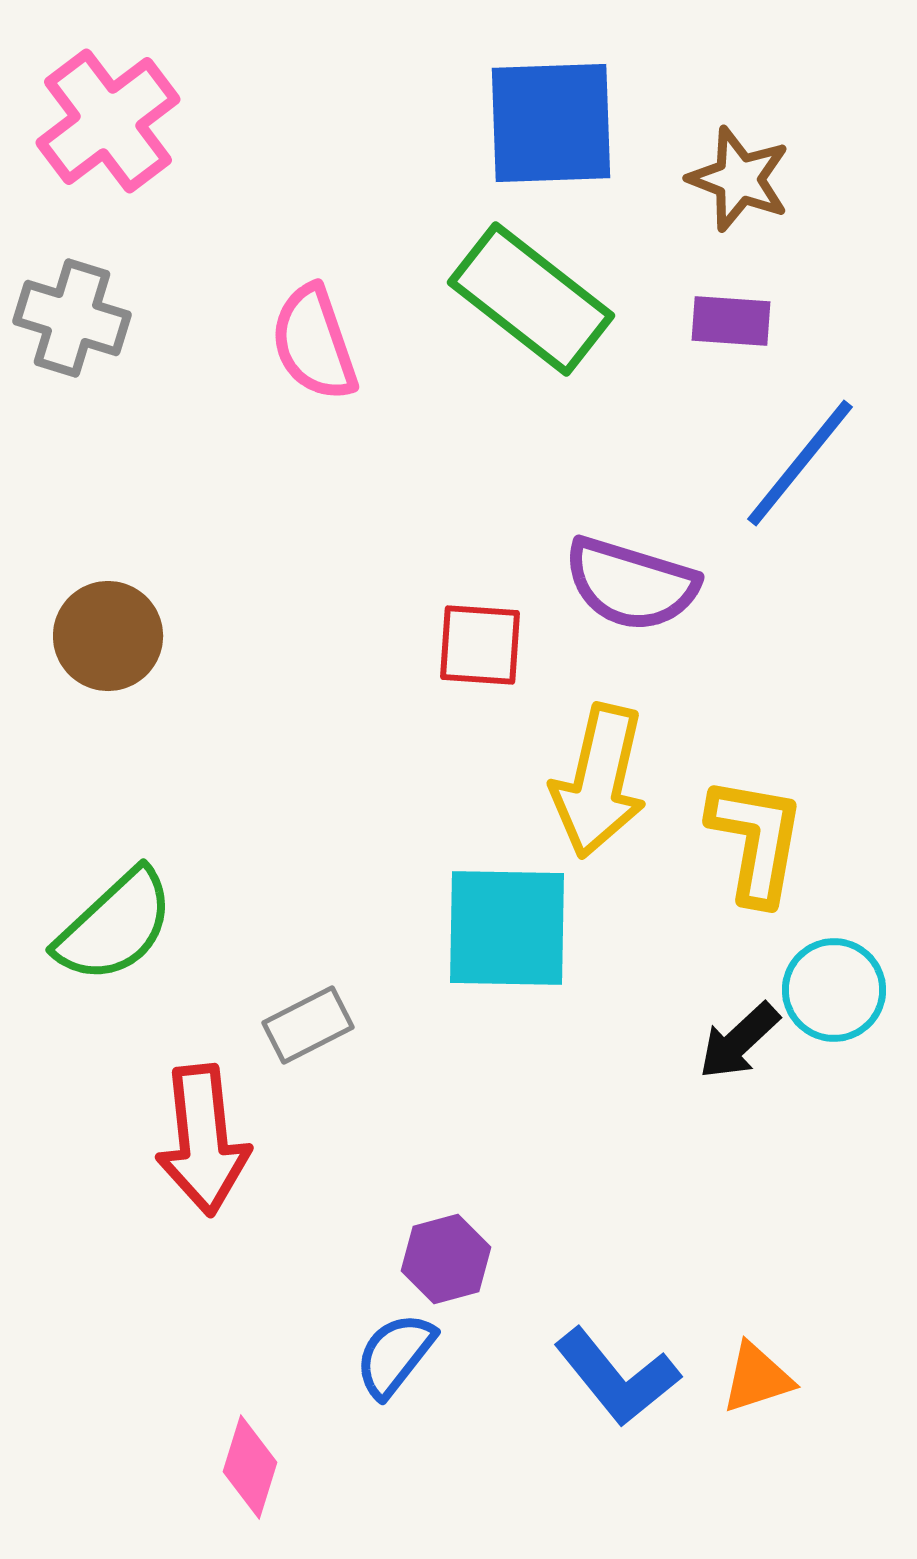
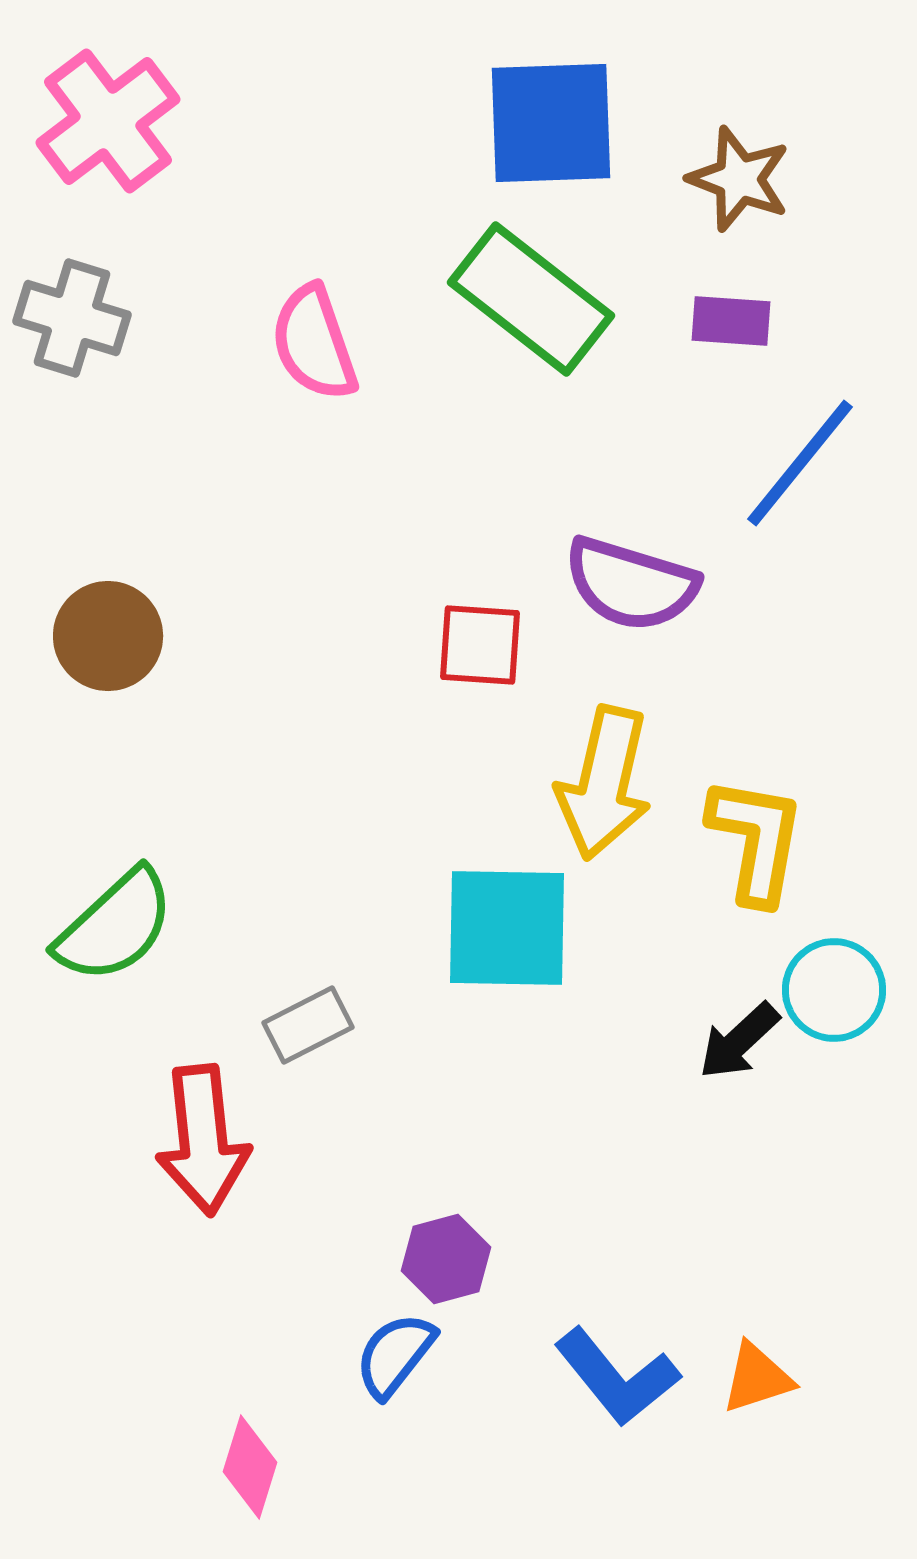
yellow arrow: moved 5 px right, 2 px down
